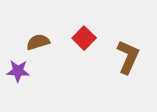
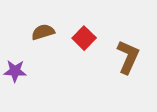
brown semicircle: moved 5 px right, 10 px up
purple star: moved 3 px left
